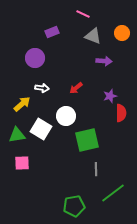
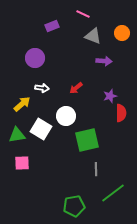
purple rectangle: moved 6 px up
